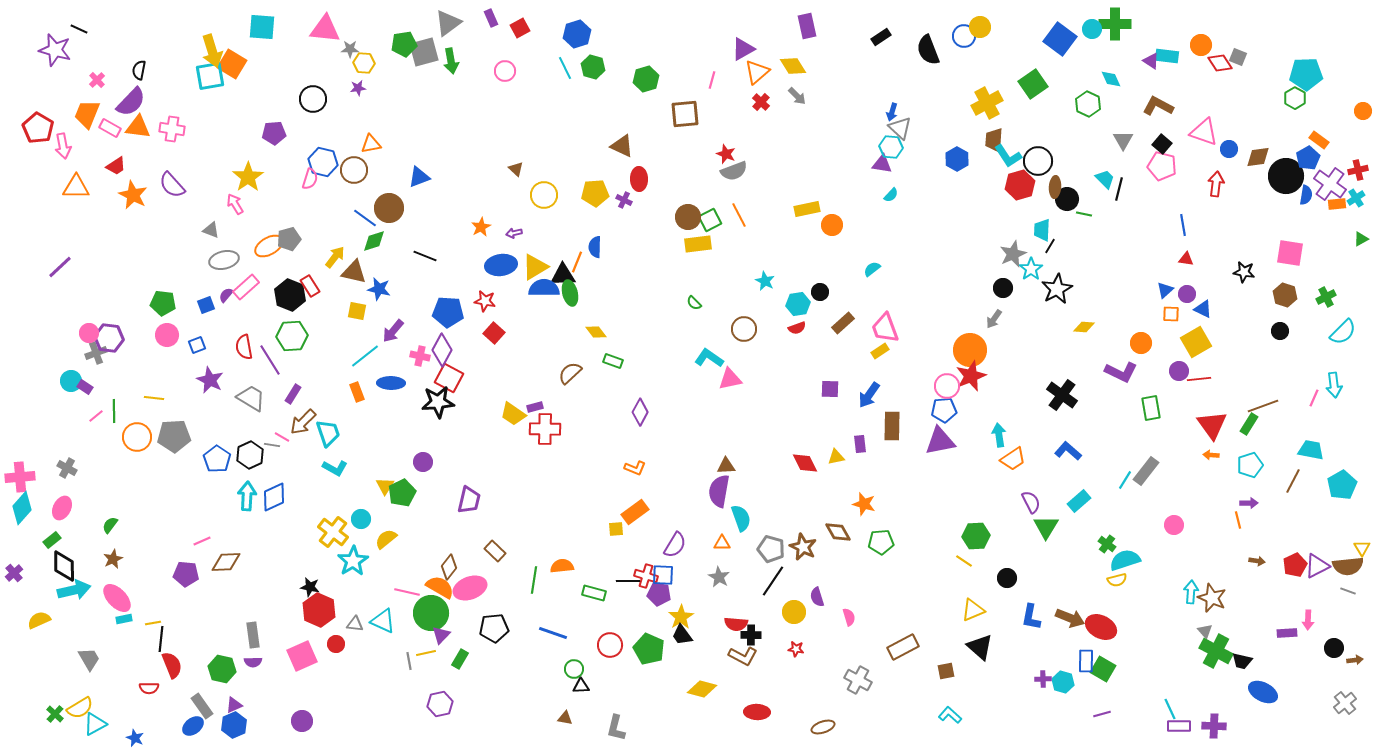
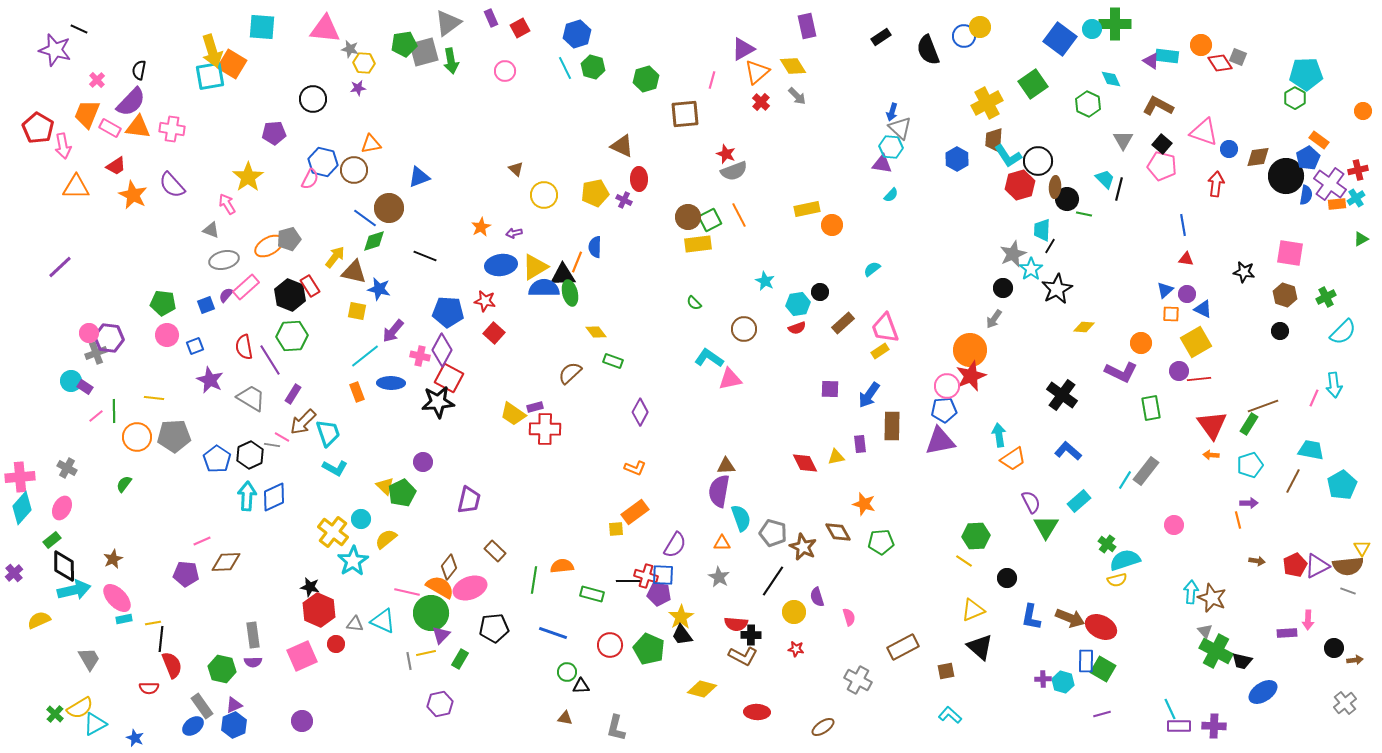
gray star at (350, 49): rotated 12 degrees clockwise
pink semicircle at (310, 179): rotated 10 degrees clockwise
yellow pentagon at (595, 193): rotated 8 degrees counterclockwise
pink arrow at (235, 204): moved 8 px left
blue square at (197, 345): moved 2 px left, 1 px down
yellow triangle at (385, 486): rotated 18 degrees counterclockwise
green semicircle at (110, 525): moved 14 px right, 41 px up
gray pentagon at (771, 549): moved 2 px right, 16 px up
green rectangle at (594, 593): moved 2 px left, 1 px down
green circle at (574, 669): moved 7 px left, 3 px down
blue ellipse at (1263, 692): rotated 60 degrees counterclockwise
brown ellipse at (823, 727): rotated 15 degrees counterclockwise
